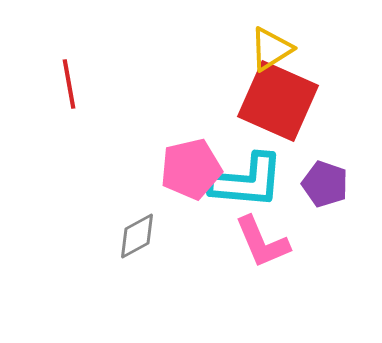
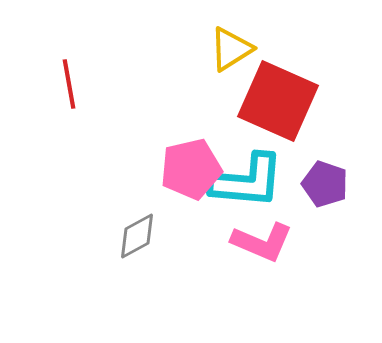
yellow triangle: moved 40 px left
pink L-shape: rotated 44 degrees counterclockwise
